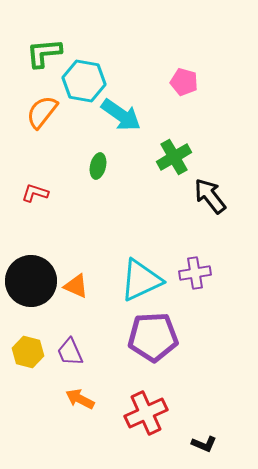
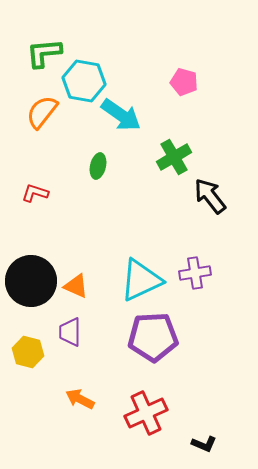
purple trapezoid: moved 20 px up; rotated 24 degrees clockwise
